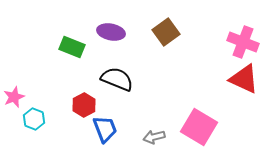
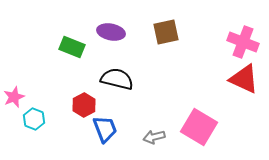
brown square: rotated 24 degrees clockwise
black semicircle: rotated 8 degrees counterclockwise
